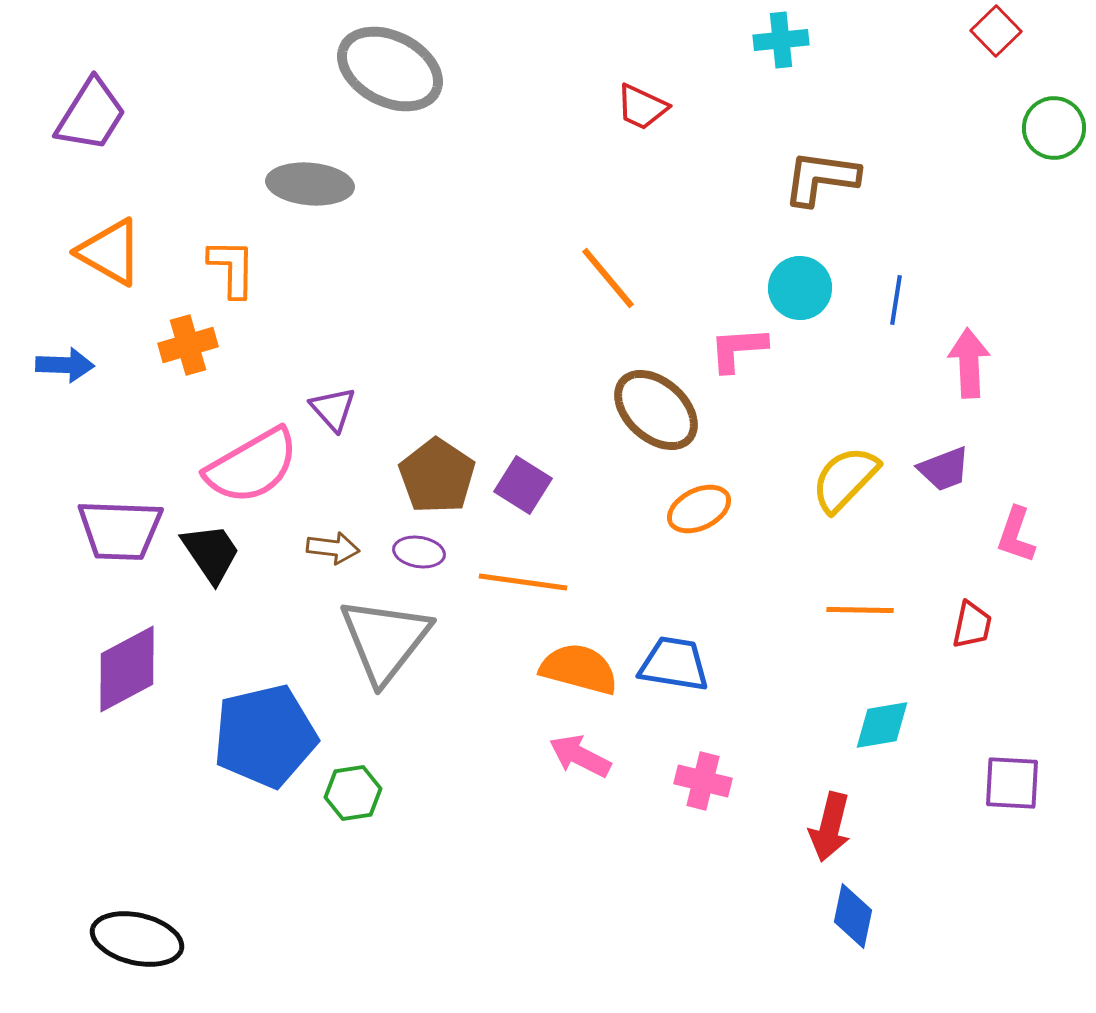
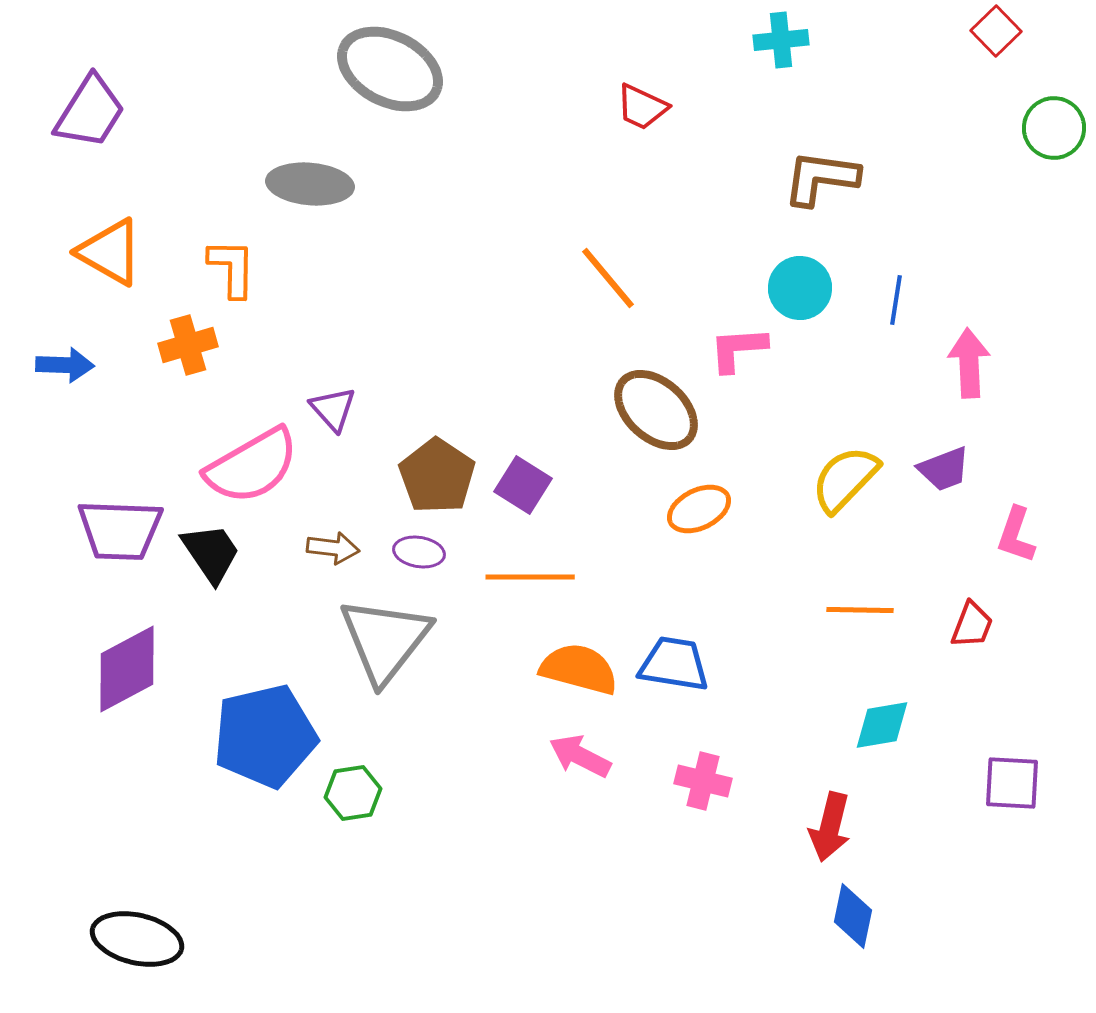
purple trapezoid at (91, 115): moved 1 px left, 3 px up
orange line at (523, 582): moved 7 px right, 5 px up; rotated 8 degrees counterclockwise
red trapezoid at (972, 625): rotated 9 degrees clockwise
